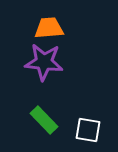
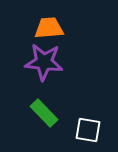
green rectangle: moved 7 px up
